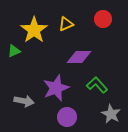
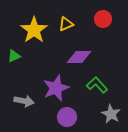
green triangle: moved 5 px down
